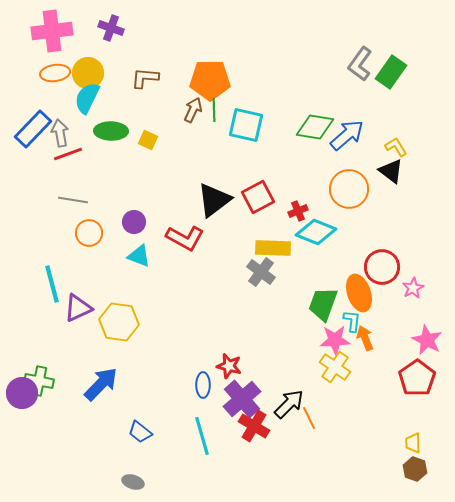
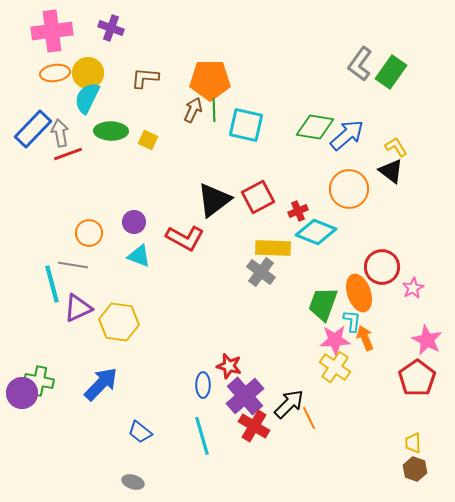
gray line at (73, 200): moved 65 px down
purple cross at (242, 399): moved 3 px right, 3 px up
